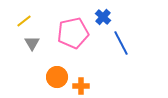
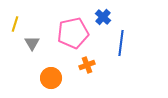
yellow line: moved 9 px left, 3 px down; rotated 35 degrees counterclockwise
blue line: rotated 35 degrees clockwise
orange circle: moved 6 px left, 1 px down
orange cross: moved 6 px right, 21 px up; rotated 21 degrees counterclockwise
